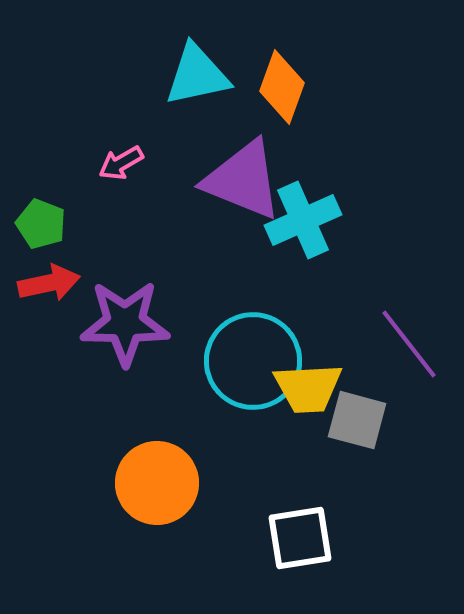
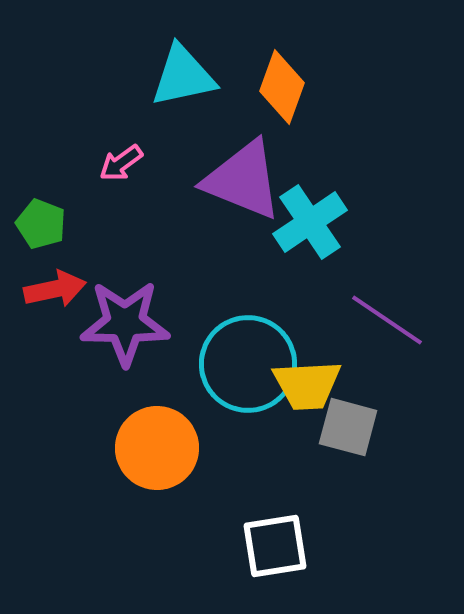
cyan triangle: moved 14 px left, 1 px down
pink arrow: rotated 6 degrees counterclockwise
cyan cross: moved 7 px right, 2 px down; rotated 10 degrees counterclockwise
red arrow: moved 6 px right, 6 px down
purple line: moved 22 px left, 24 px up; rotated 18 degrees counterclockwise
cyan circle: moved 5 px left, 3 px down
yellow trapezoid: moved 1 px left, 3 px up
gray square: moved 9 px left, 7 px down
orange circle: moved 35 px up
white square: moved 25 px left, 8 px down
